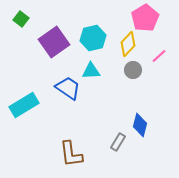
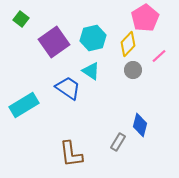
cyan triangle: rotated 36 degrees clockwise
